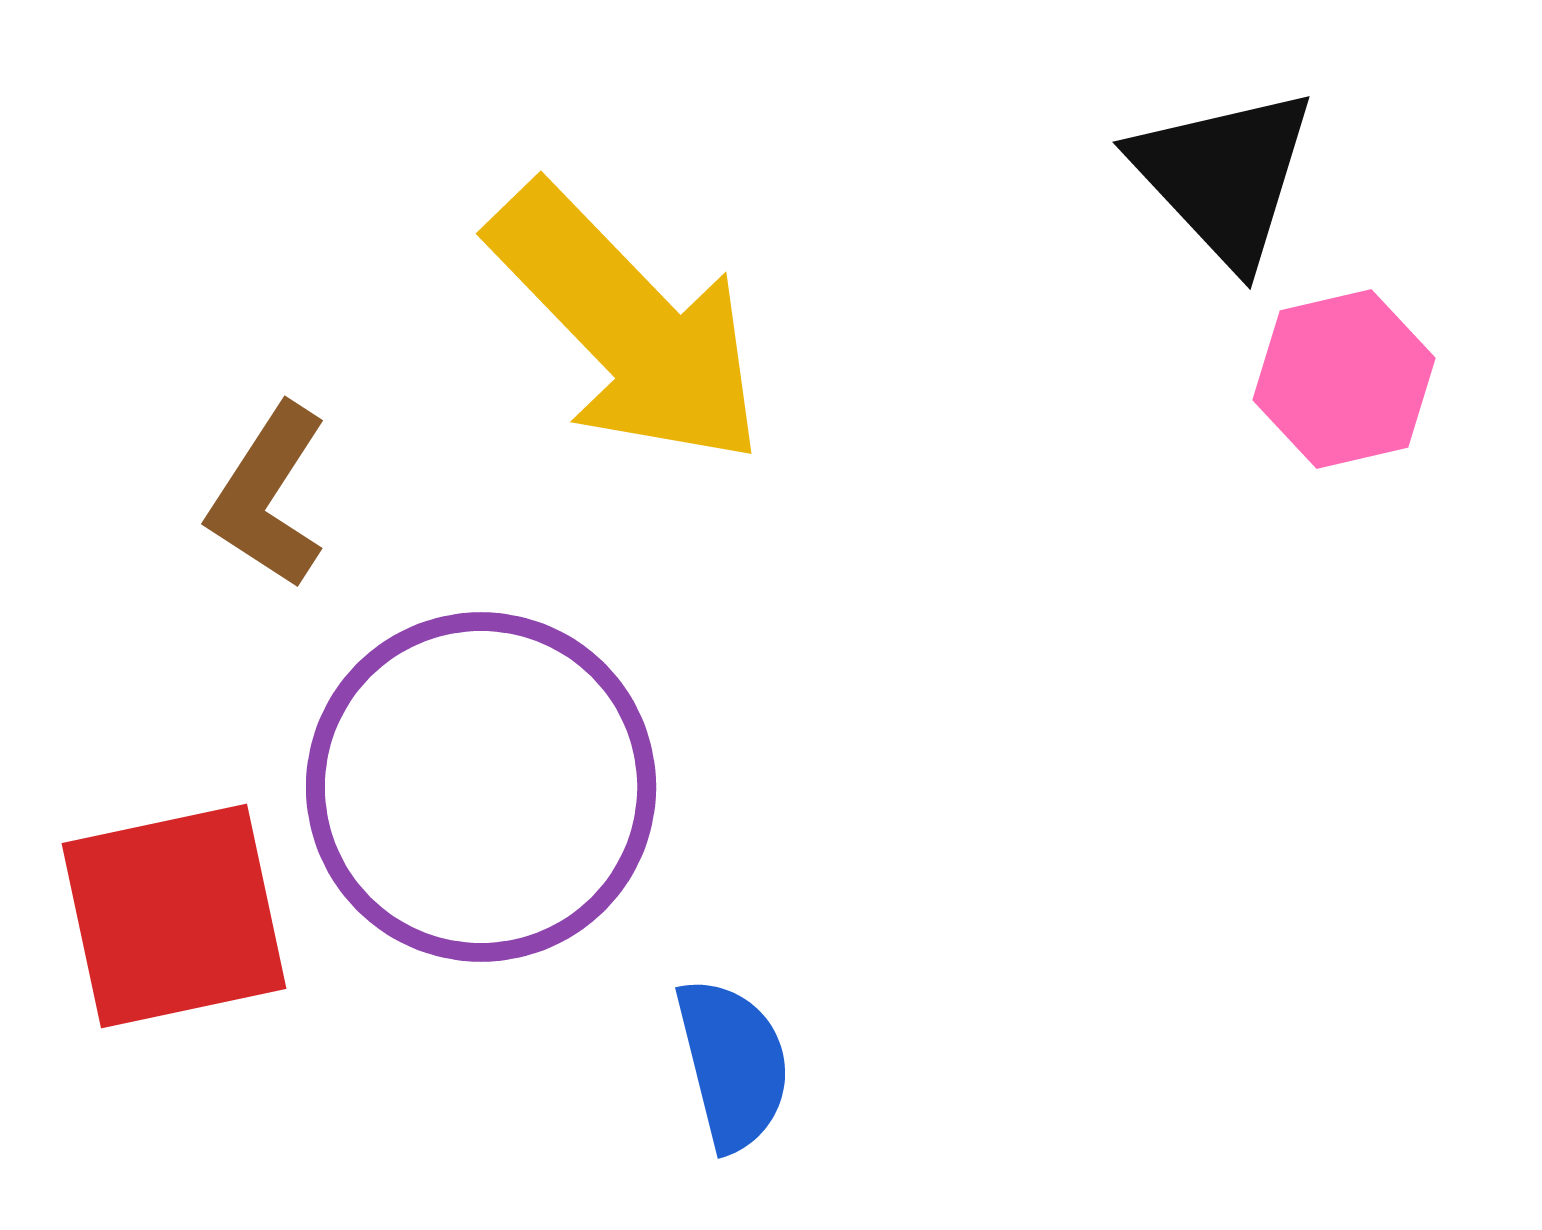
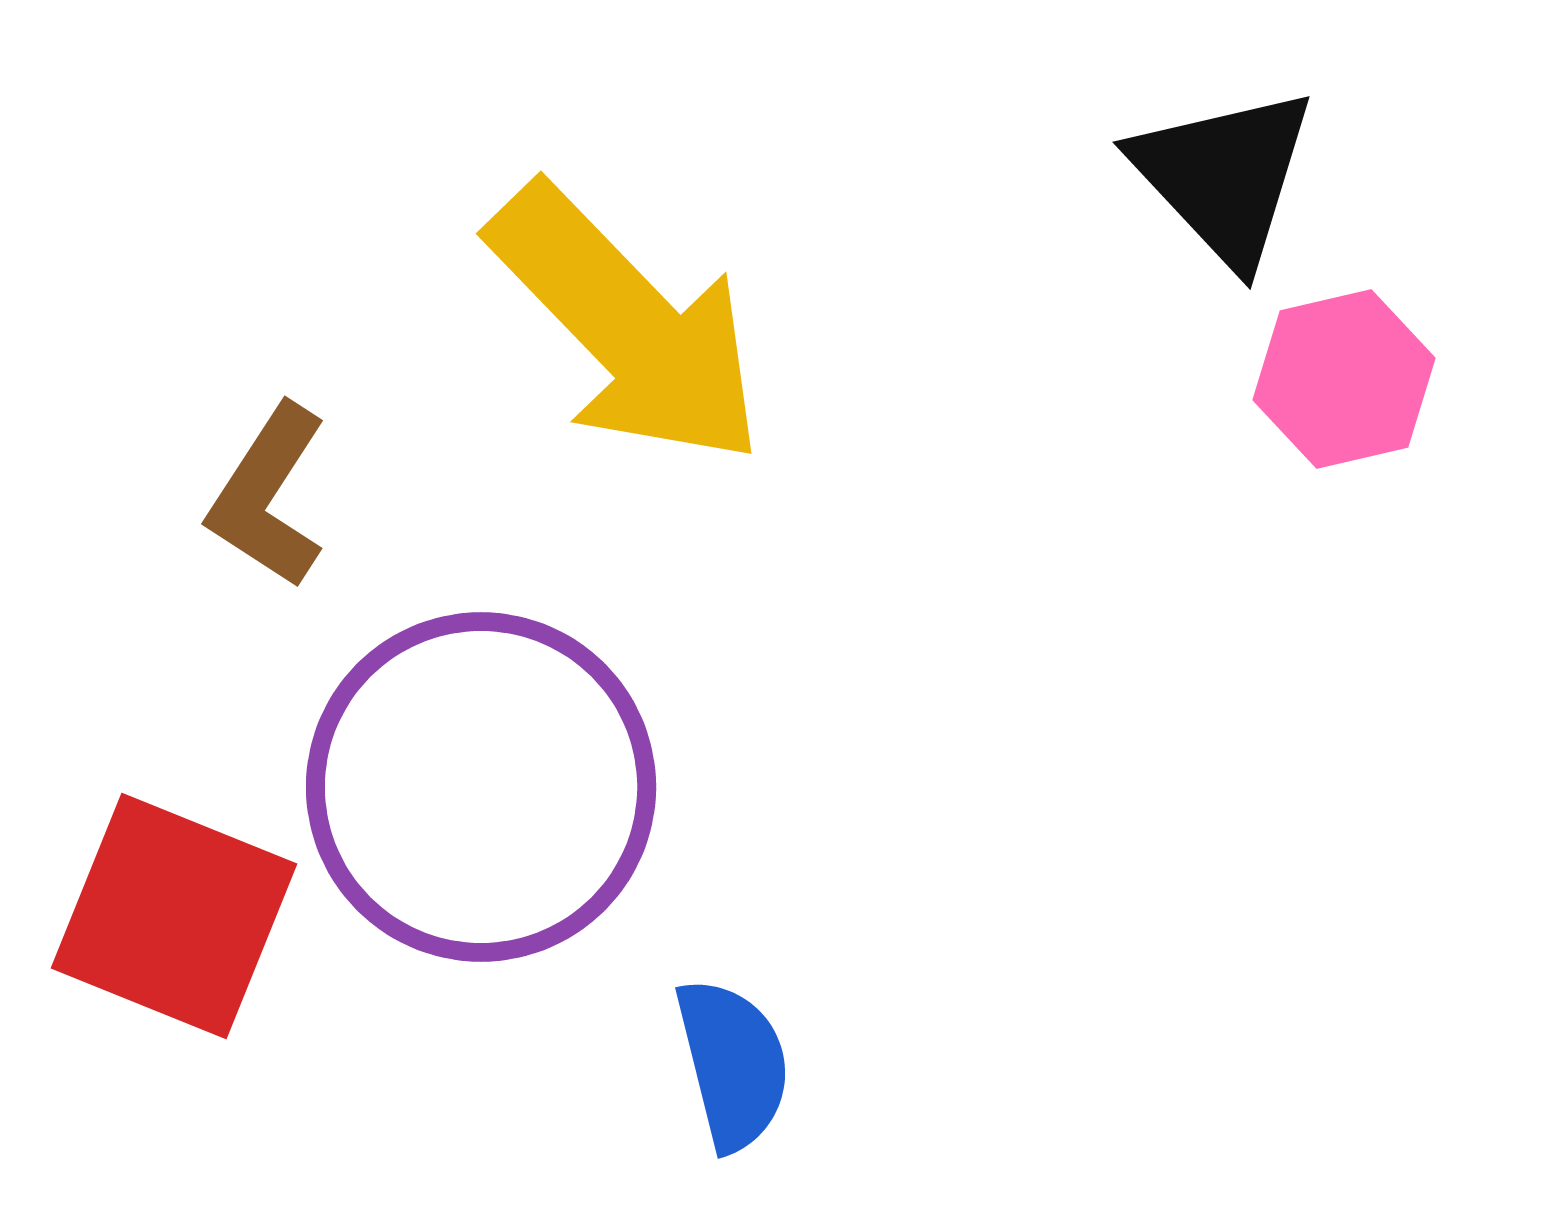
red square: rotated 34 degrees clockwise
